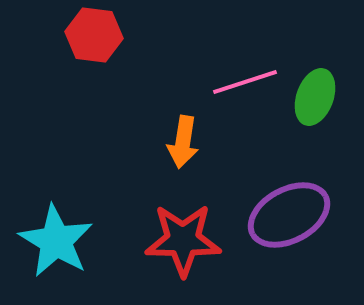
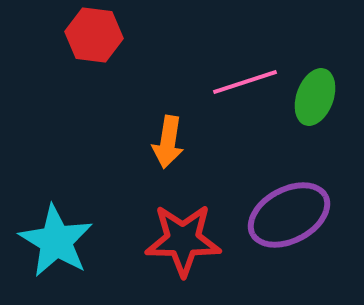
orange arrow: moved 15 px left
